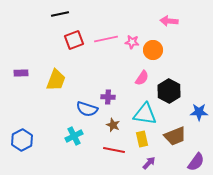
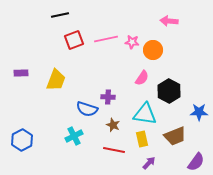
black line: moved 1 px down
